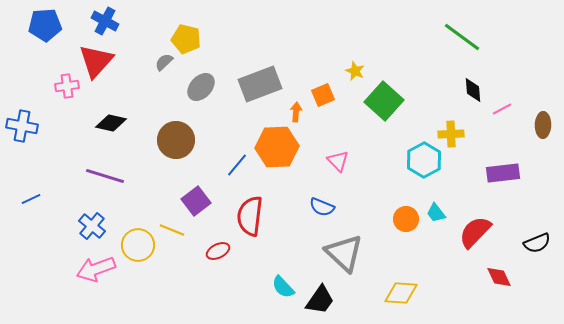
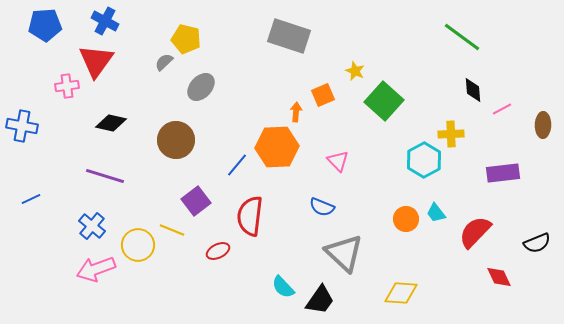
red triangle at (96, 61): rotated 6 degrees counterclockwise
gray rectangle at (260, 84): moved 29 px right, 48 px up; rotated 39 degrees clockwise
